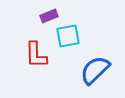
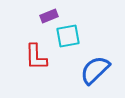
red L-shape: moved 2 px down
